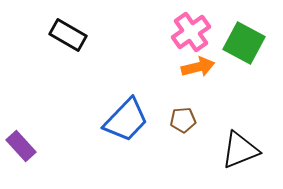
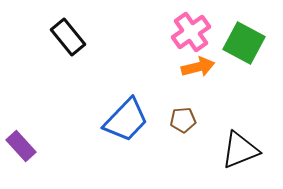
black rectangle: moved 2 px down; rotated 21 degrees clockwise
